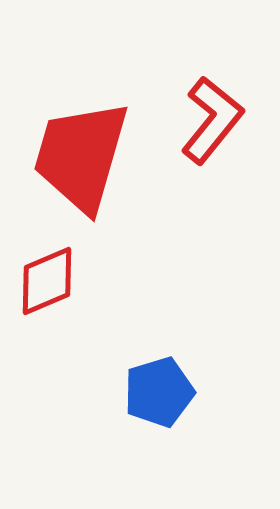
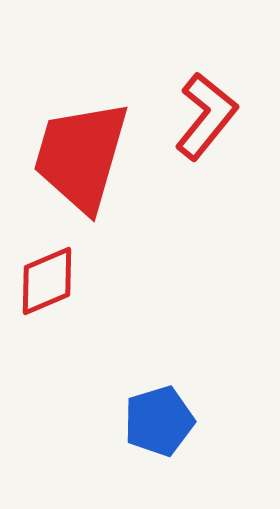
red L-shape: moved 6 px left, 4 px up
blue pentagon: moved 29 px down
